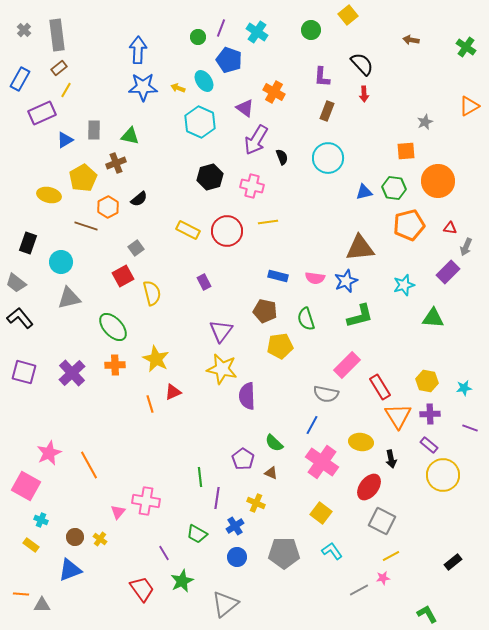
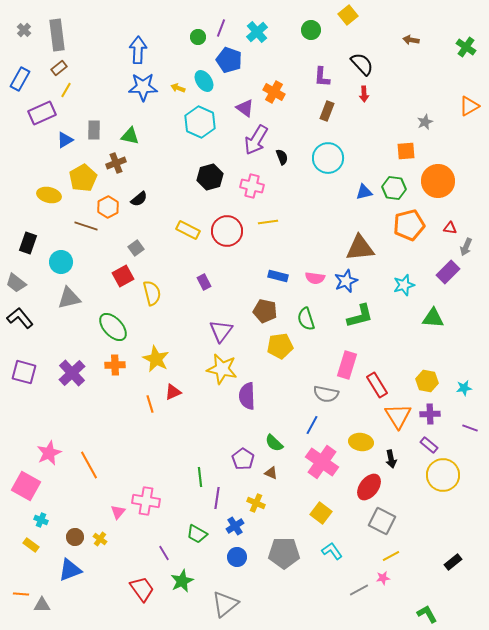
cyan cross at (257, 32): rotated 15 degrees clockwise
pink rectangle at (347, 365): rotated 28 degrees counterclockwise
red rectangle at (380, 387): moved 3 px left, 2 px up
